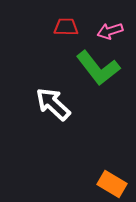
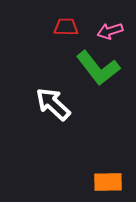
orange rectangle: moved 4 px left, 2 px up; rotated 32 degrees counterclockwise
